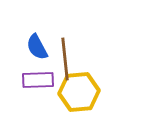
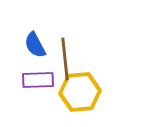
blue semicircle: moved 2 px left, 2 px up
yellow hexagon: moved 1 px right
